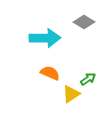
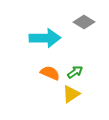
green arrow: moved 13 px left, 7 px up
